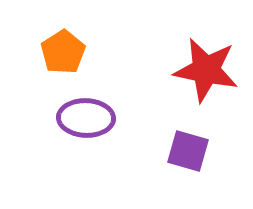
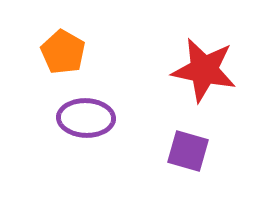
orange pentagon: rotated 9 degrees counterclockwise
red star: moved 2 px left
